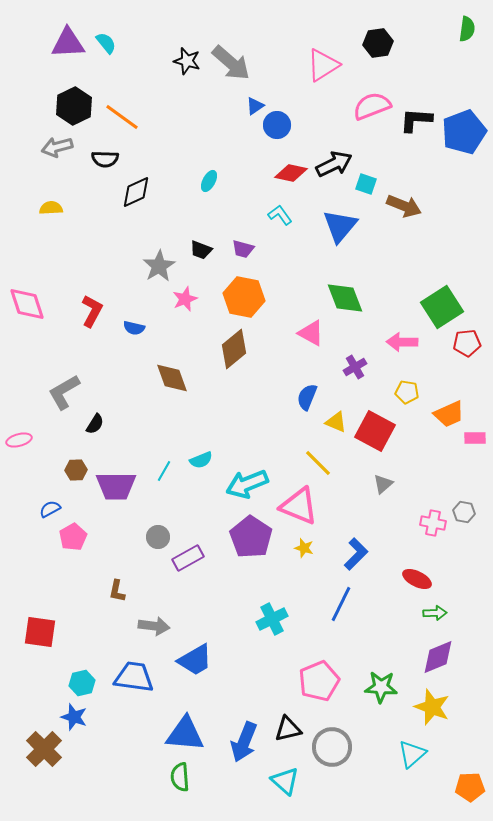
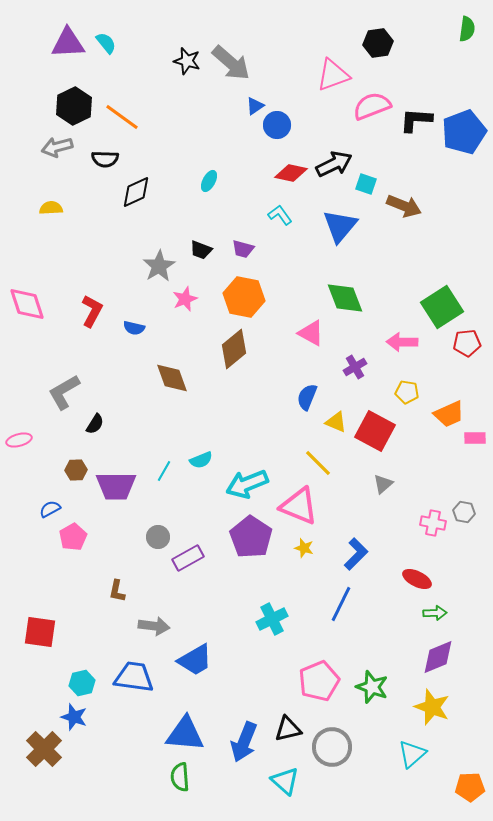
pink triangle at (323, 65): moved 10 px right, 10 px down; rotated 12 degrees clockwise
green star at (381, 687): moved 9 px left; rotated 16 degrees clockwise
